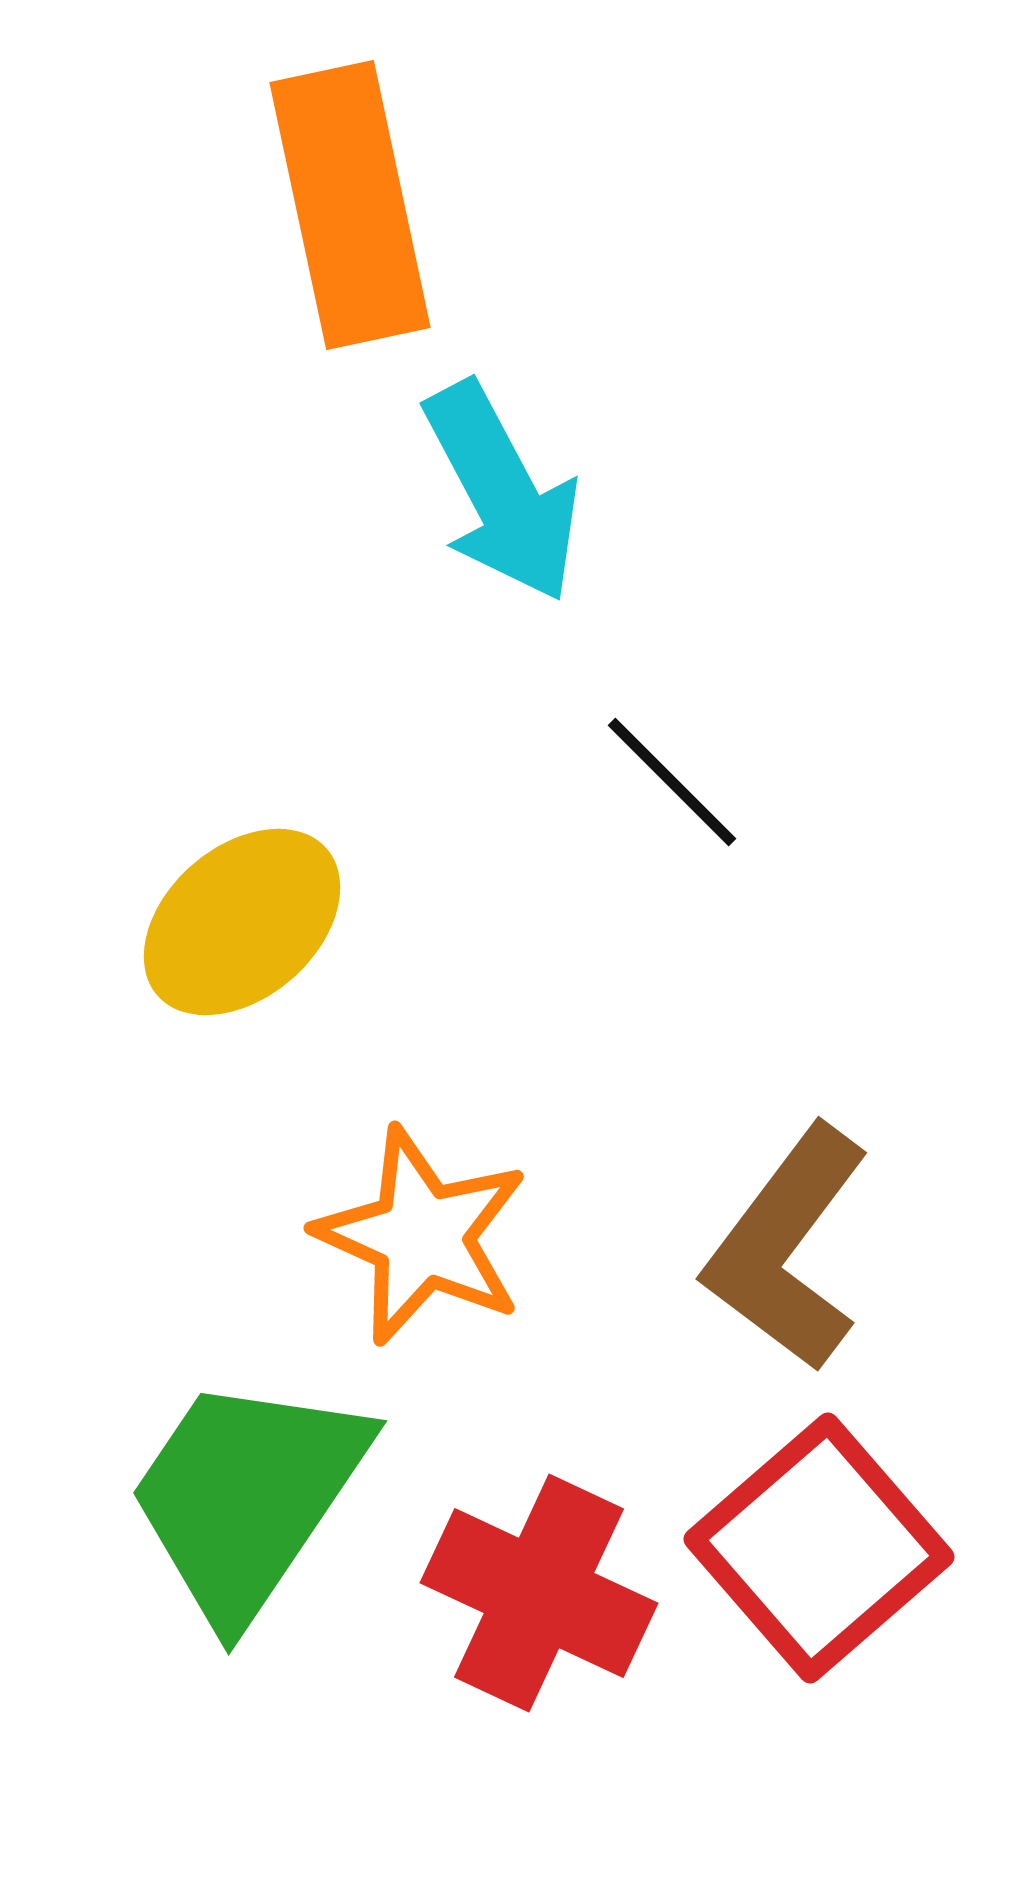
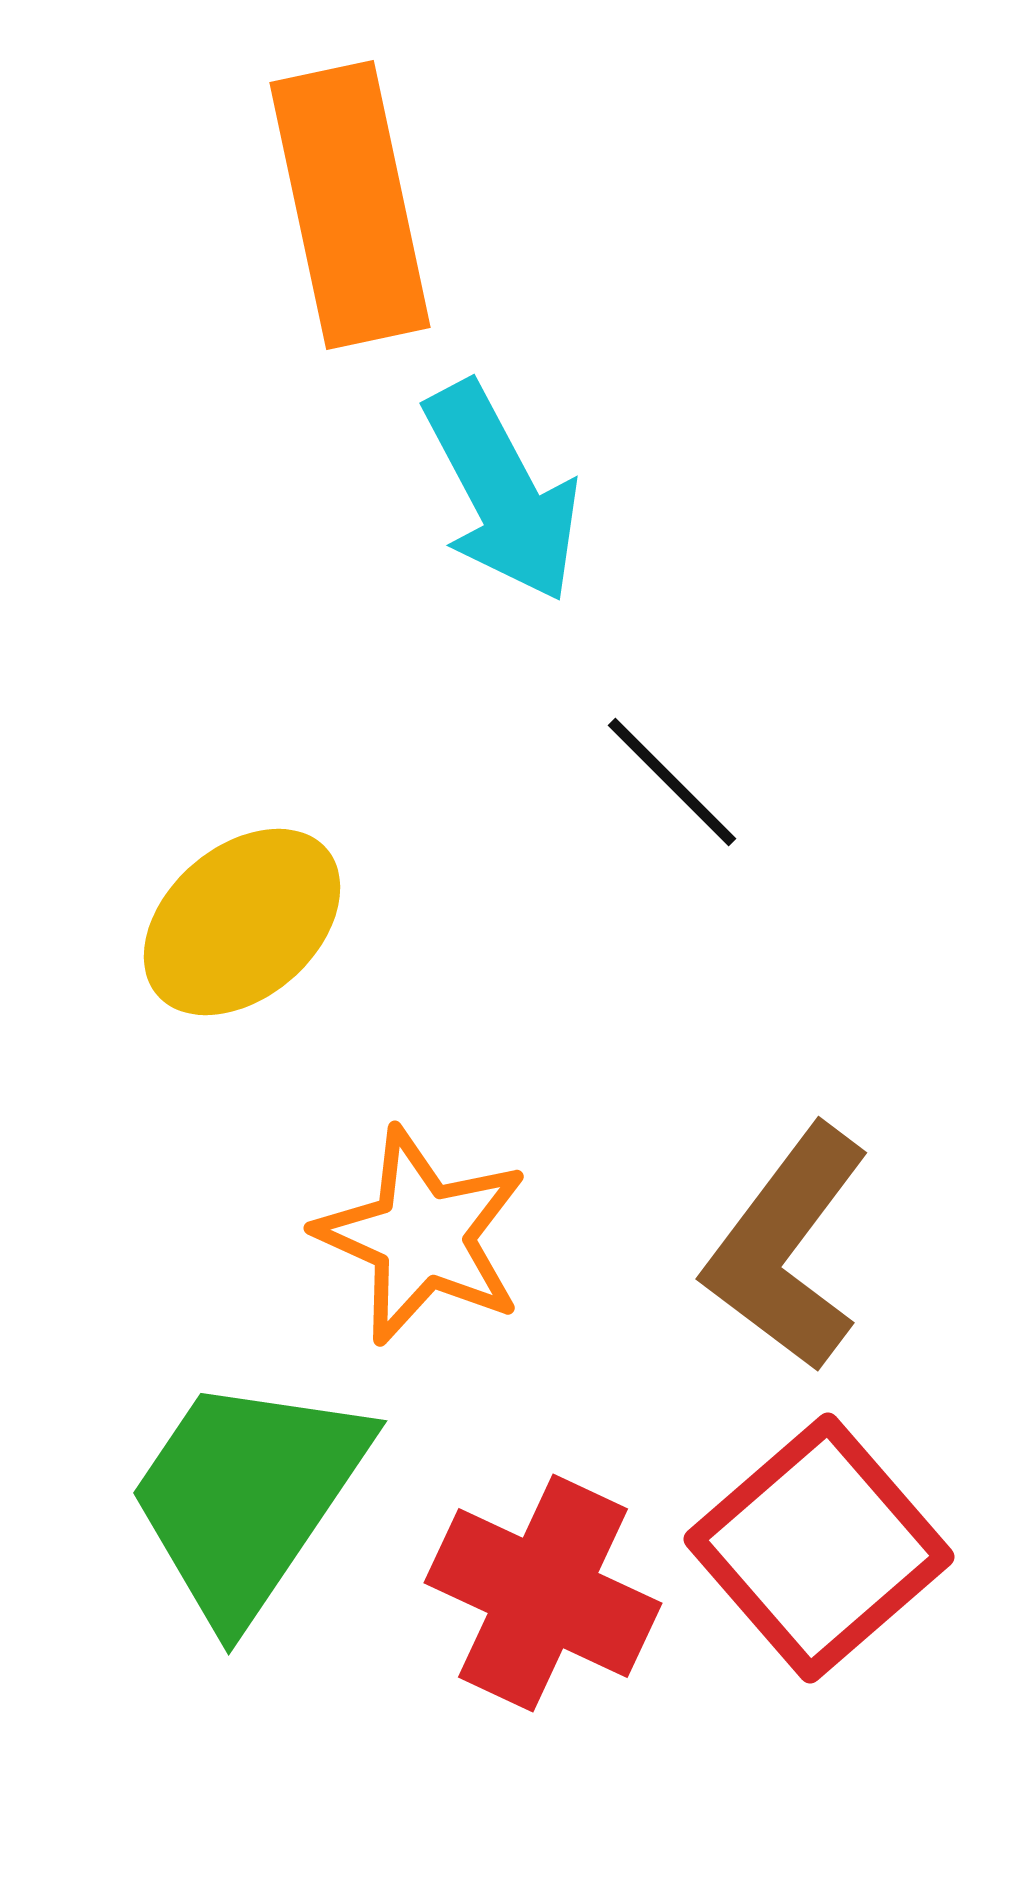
red cross: moved 4 px right
